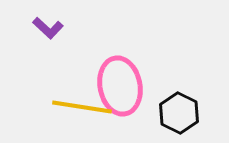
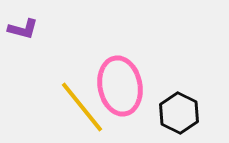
purple L-shape: moved 25 px left, 1 px down; rotated 28 degrees counterclockwise
yellow line: rotated 42 degrees clockwise
